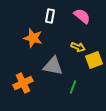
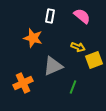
gray triangle: rotated 35 degrees counterclockwise
